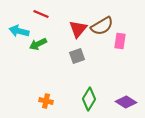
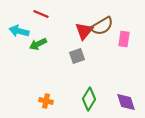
red triangle: moved 6 px right, 2 px down
pink rectangle: moved 4 px right, 2 px up
purple diamond: rotated 40 degrees clockwise
